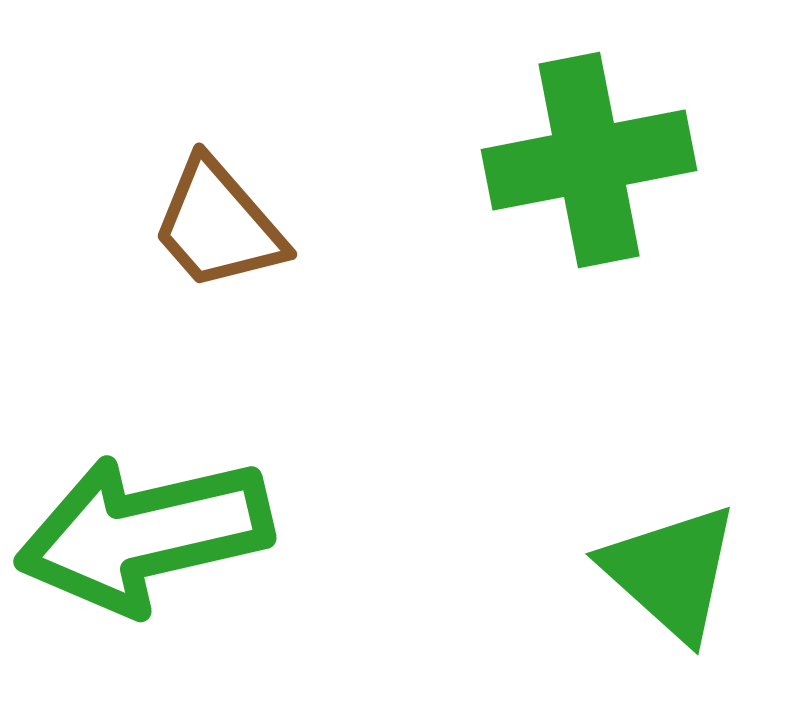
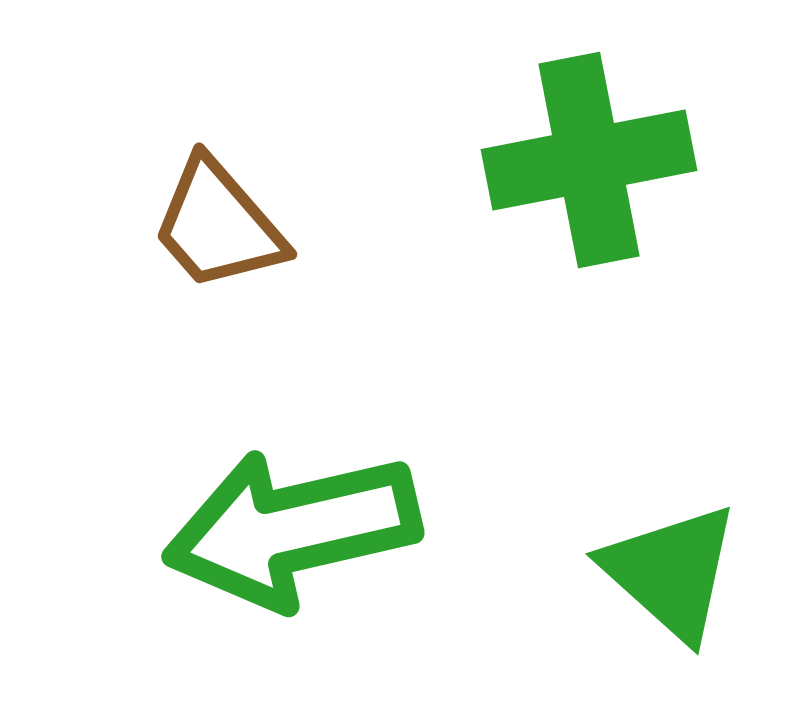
green arrow: moved 148 px right, 5 px up
